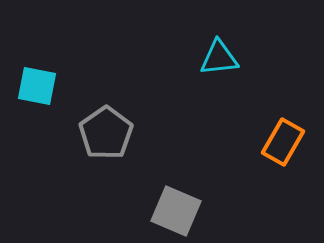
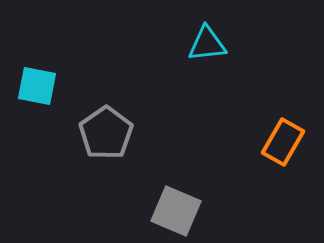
cyan triangle: moved 12 px left, 14 px up
